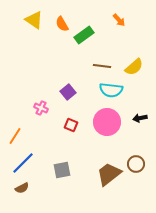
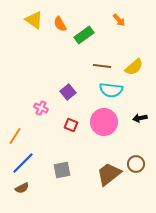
orange semicircle: moved 2 px left
pink circle: moved 3 px left
